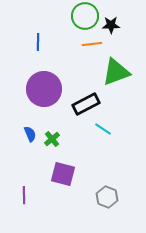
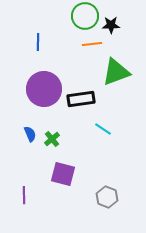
black rectangle: moved 5 px left, 5 px up; rotated 20 degrees clockwise
